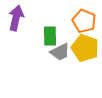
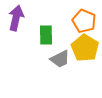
green rectangle: moved 4 px left, 1 px up
yellow pentagon: rotated 12 degrees clockwise
gray trapezoid: moved 7 px down
